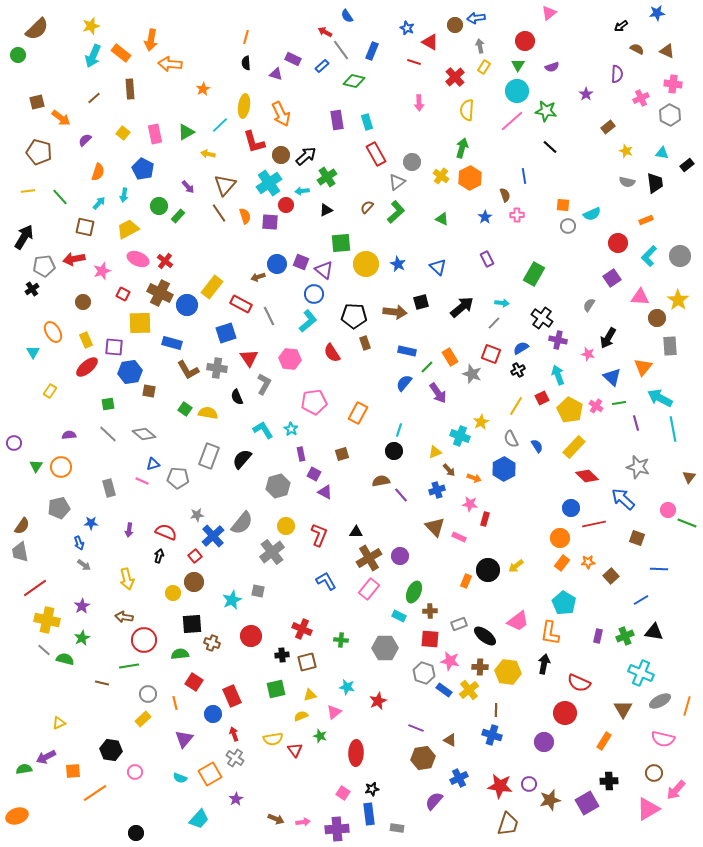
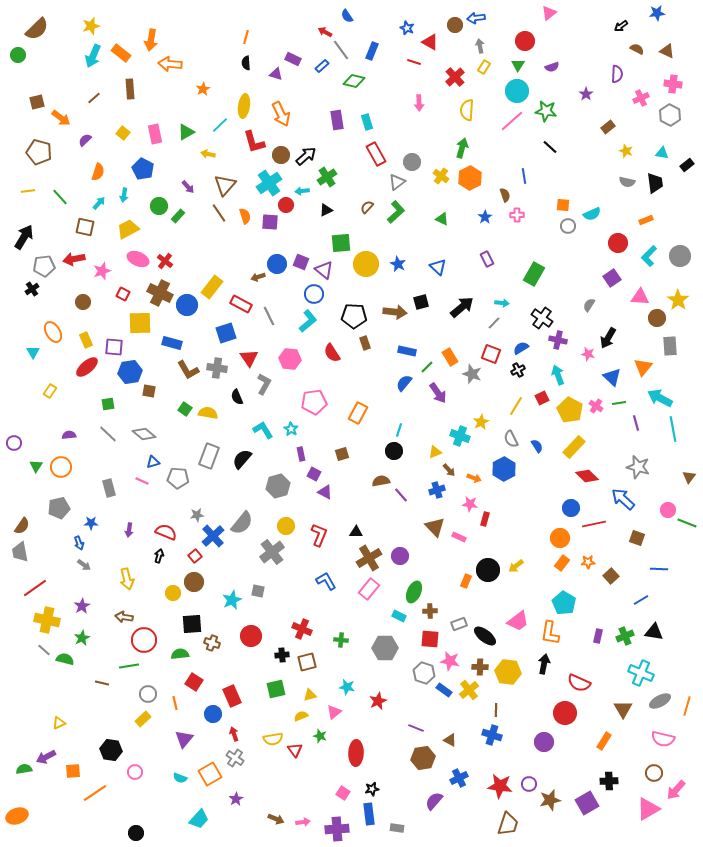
blue triangle at (153, 464): moved 2 px up
